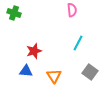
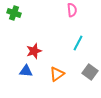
orange triangle: moved 3 px right, 2 px up; rotated 28 degrees clockwise
